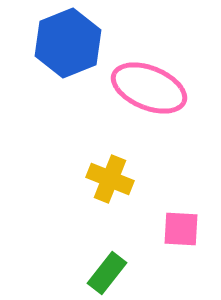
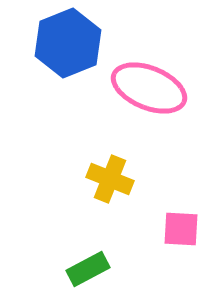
green rectangle: moved 19 px left, 4 px up; rotated 24 degrees clockwise
